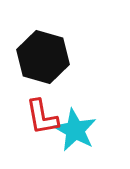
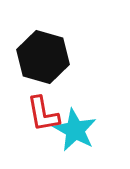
red L-shape: moved 1 px right, 3 px up
